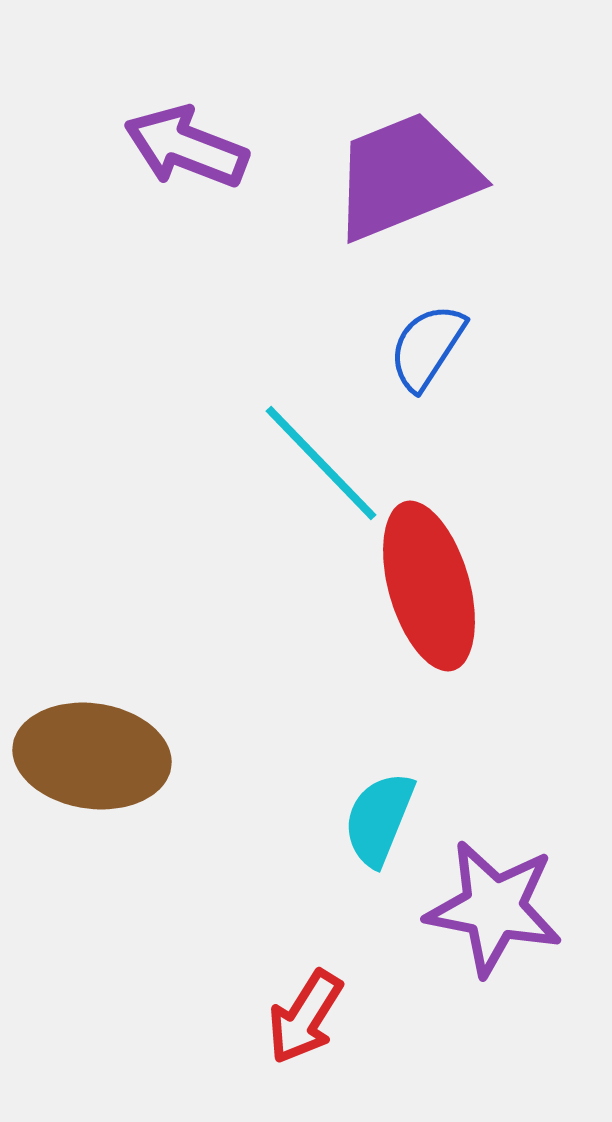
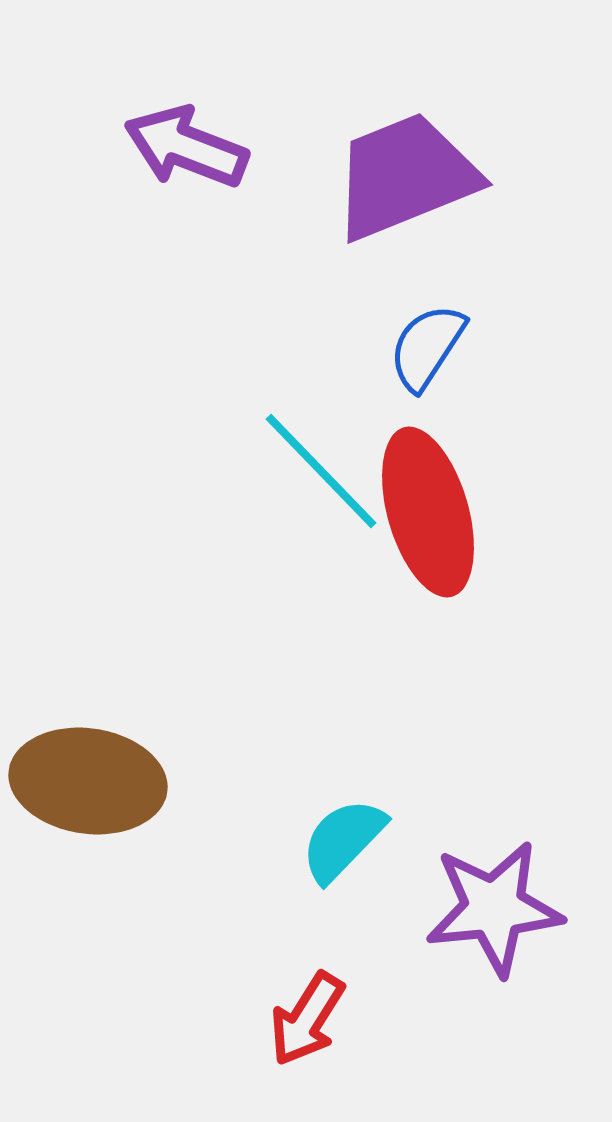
cyan line: moved 8 px down
red ellipse: moved 1 px left, 74 px up
brown ellipse: moved 4 px left, 25 px down
cyan semicircle: moved 36 px left, 21 px down; rotated 22 degrees clockwise
purple star: rotated 17 degrees counterclockwise
red arrow: moved 2 px right, 2 px down
